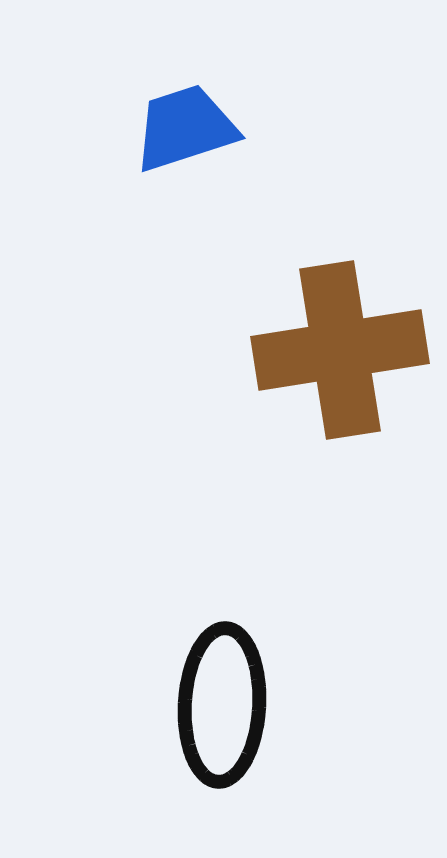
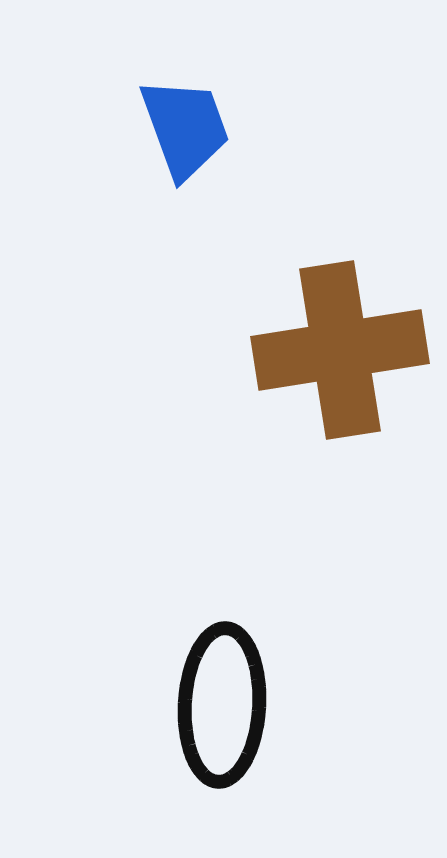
blue trapezoid: rotated 88 degrees clockwise
